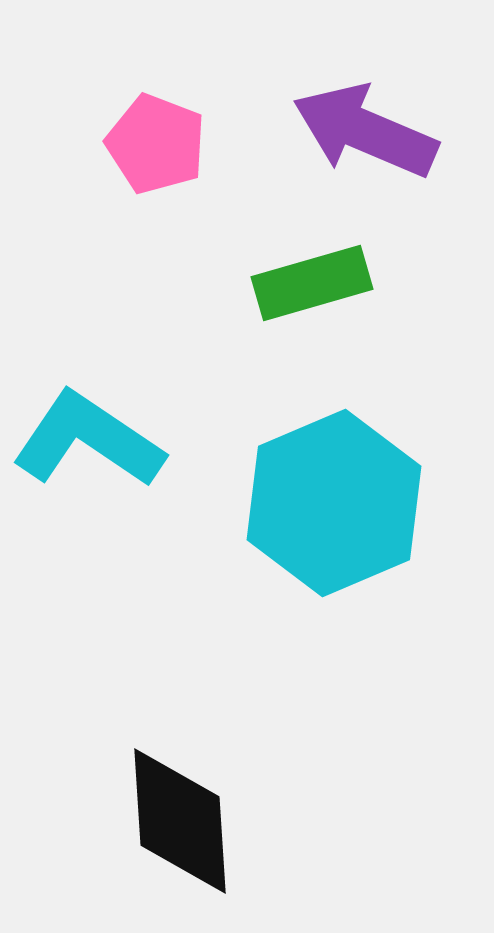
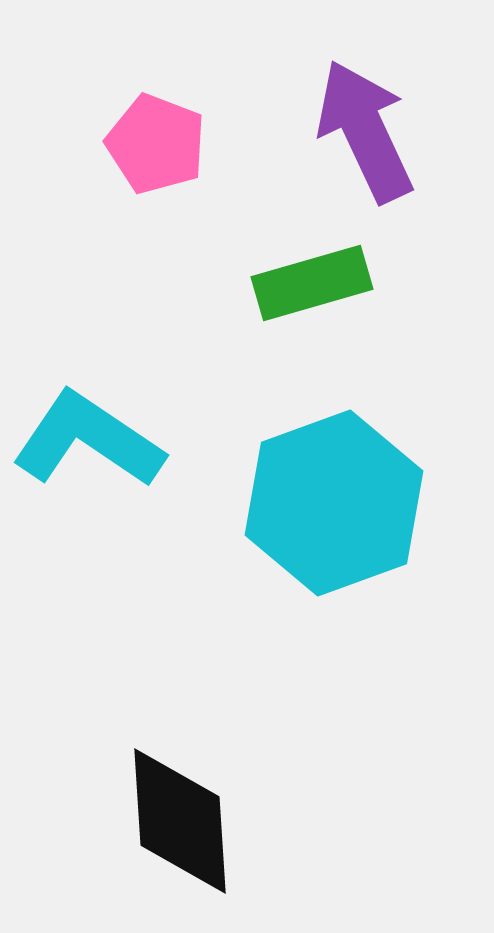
purple arrow: rotated 42 degrees clockwise
cyan hexagon: rotated 3 degrees clockwise
